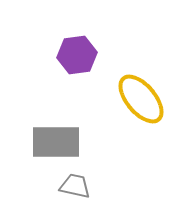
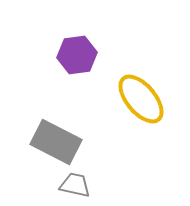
gray rectangle: rotated 27 degrees clockwise
gray trapezoid: moved 1 px up
